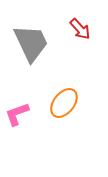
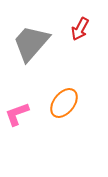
red arrow: rotated 70 degrees clockwise
gray trapezoid: rotated 114 degrees counterclockwise
